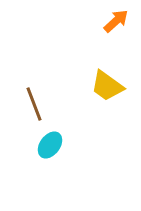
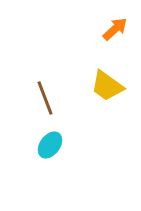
orange arrow: moved 1 px left, 8 px down
brown line: moved 11 px right, 6 px up
